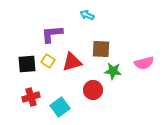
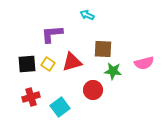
brown square: moved 2 px right
yellow square: moved 3 px down
